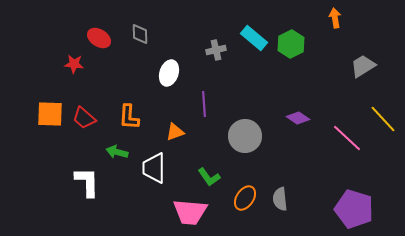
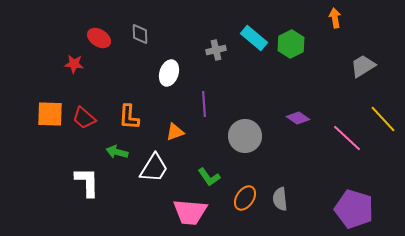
white trapezoid: rotated 148 degrees counterclockwise
